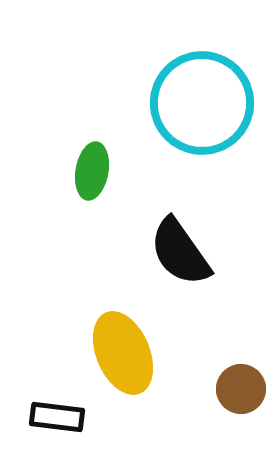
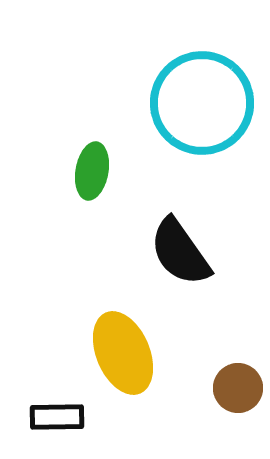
brown circle: moved 3 px left, 1 px up
black rectangle: rotated 8 degrees counterclockwise
